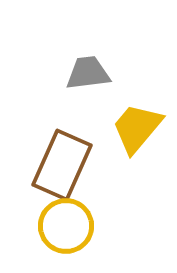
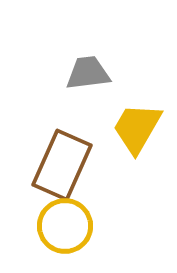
yellow trapezoid: rotated 10 degrees counterclockwise
yellow circle: moved 1 px left
